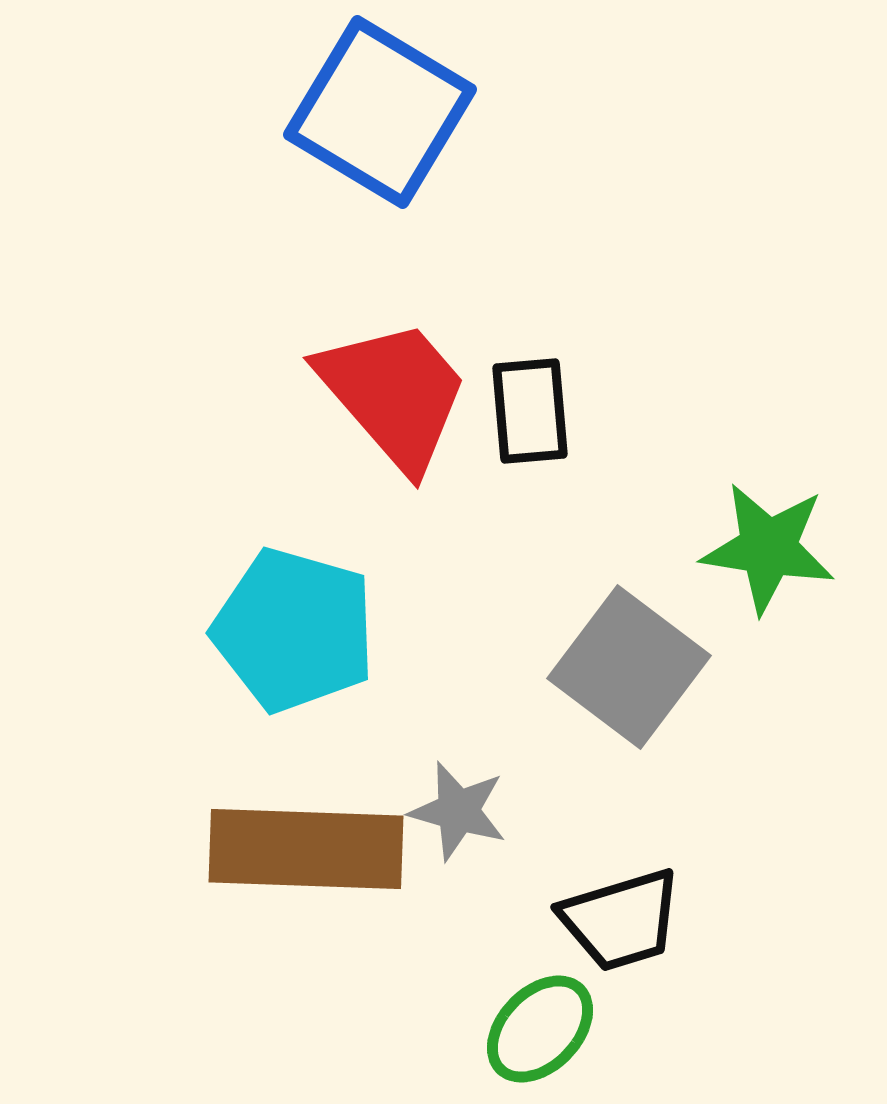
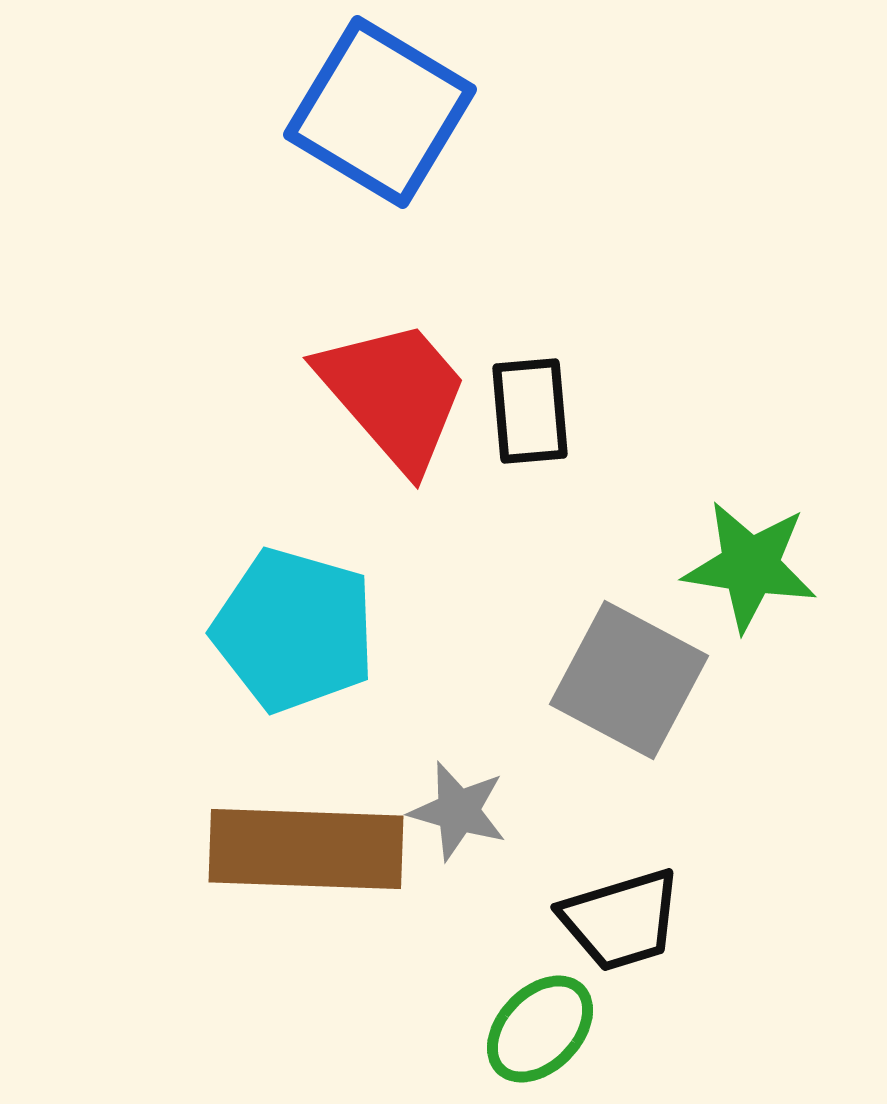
green star: moved 18 px left, 18 px down
gray square: moved 13 px down; rotated 9 degrees counterclockwise
